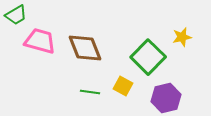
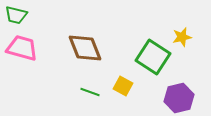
green trapezoid: rotated 45 degrees clockwise
pink trapezoid: moved 18 px left, 7 px down
green square: moved 5 px right; rotated 12 degrees counterclockwise
green line: rotated 12 degrees clockwise
purple hexagon: moved 13 px right
